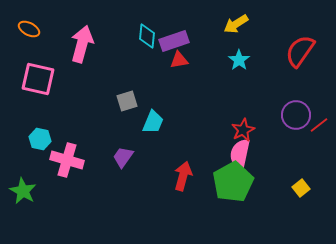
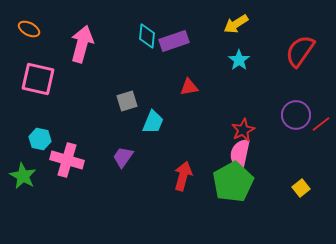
red triangle: moved 10 px right, 27 px down
red line: moved 2 px right, 1 px up
green star: moved 15 px up
